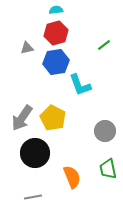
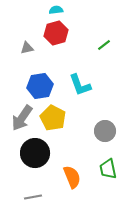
blue hexagon: moved 16 px left, 24 px down
